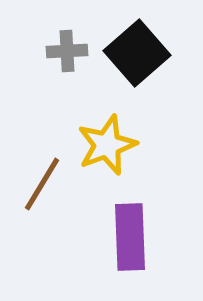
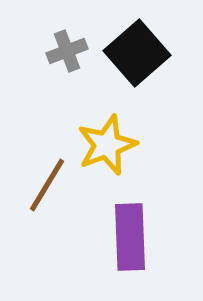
gray cross: rotated 18 degrees counterclockwise
brown line: moved 5 px right, 1 px down
